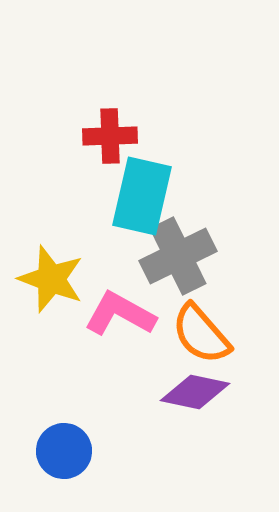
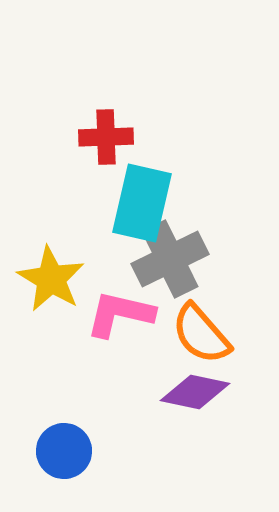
red cross: moved 4 px left, 1 px down
cyan rectangle: moved 7 px down
gray cross: moved 8 px left, 3 px down
yellow star: rotated 10 degrees clockwise
pink L-shape: rotated 16 degrees counterclockwise
